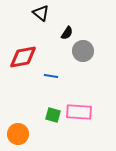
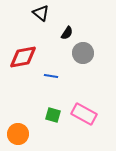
gray circle: moved 2 px down
pink rectangle: moved 5 px right, 2 px down; rotated 25 degrees clockwise
